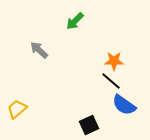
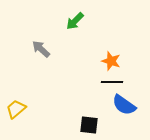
gray arrow: moved 2 px right, 1 px up
orange star: moved 3 px left; rotated 18 degrees clockwise
black line: moved 1 px right, 1 px down; rotated 40 degrees counterclockwise
yellow trapezoid: moved 1 px left
black square: rotated 30 degrees clockwise
